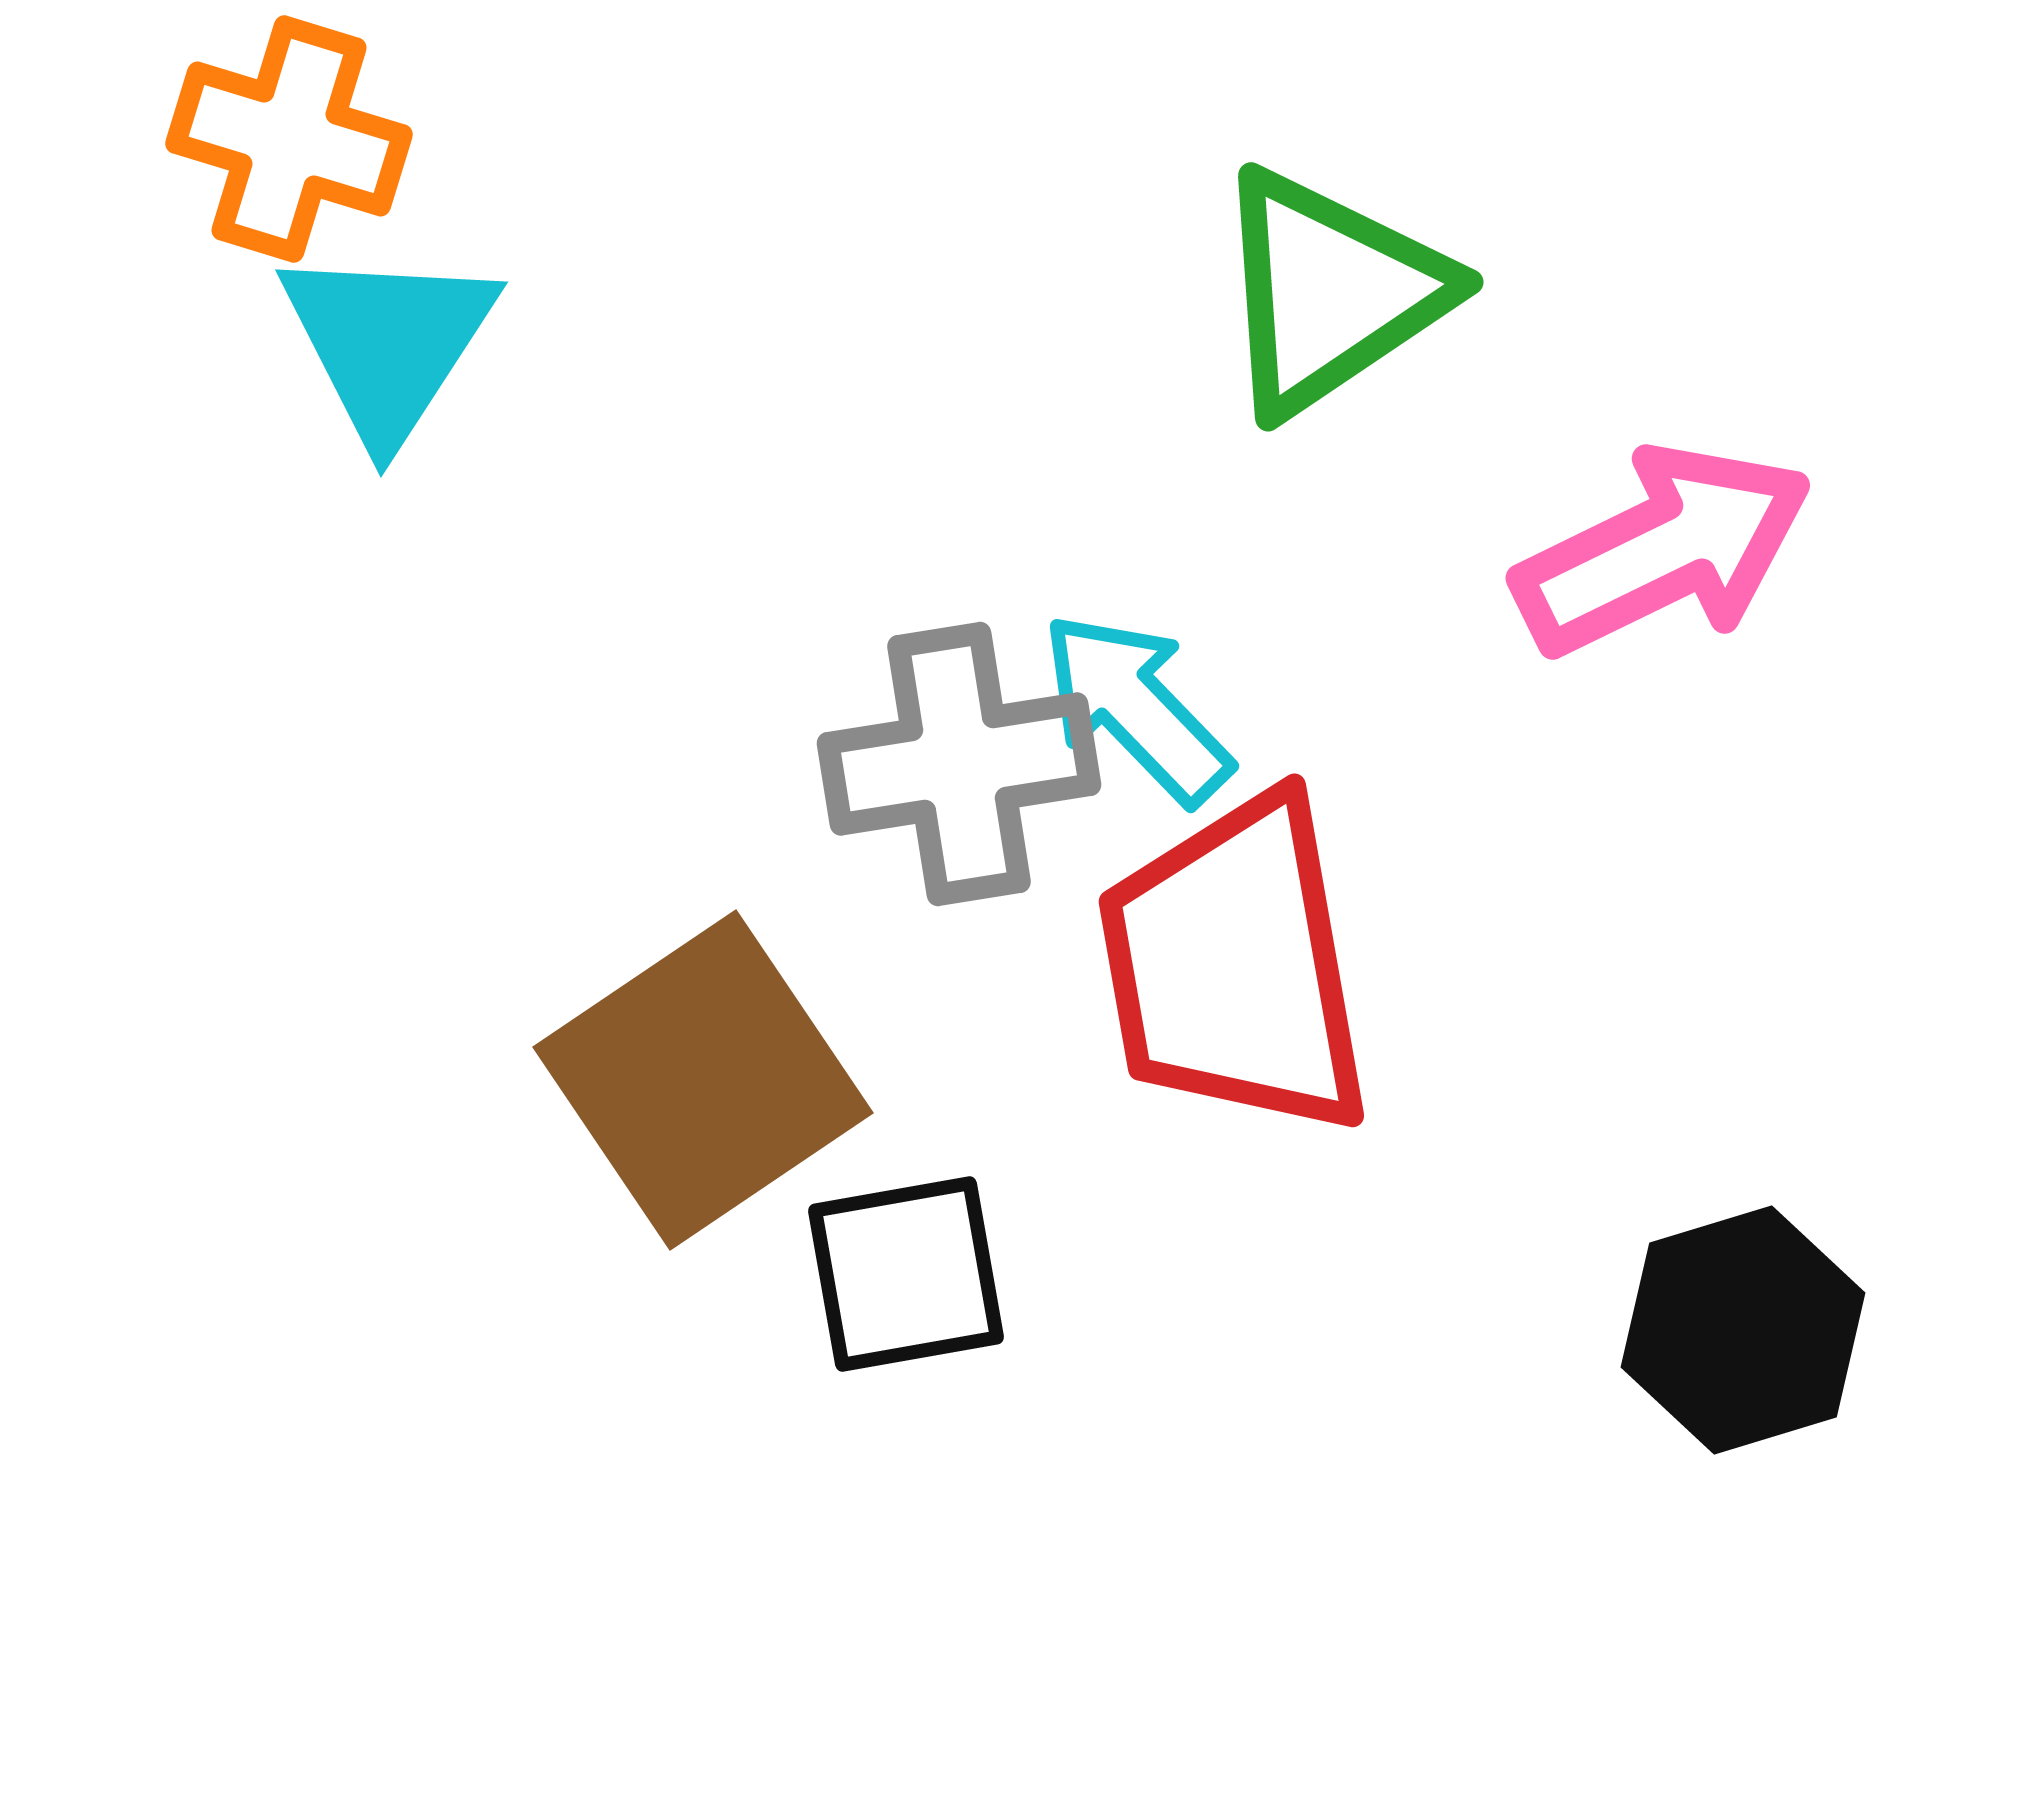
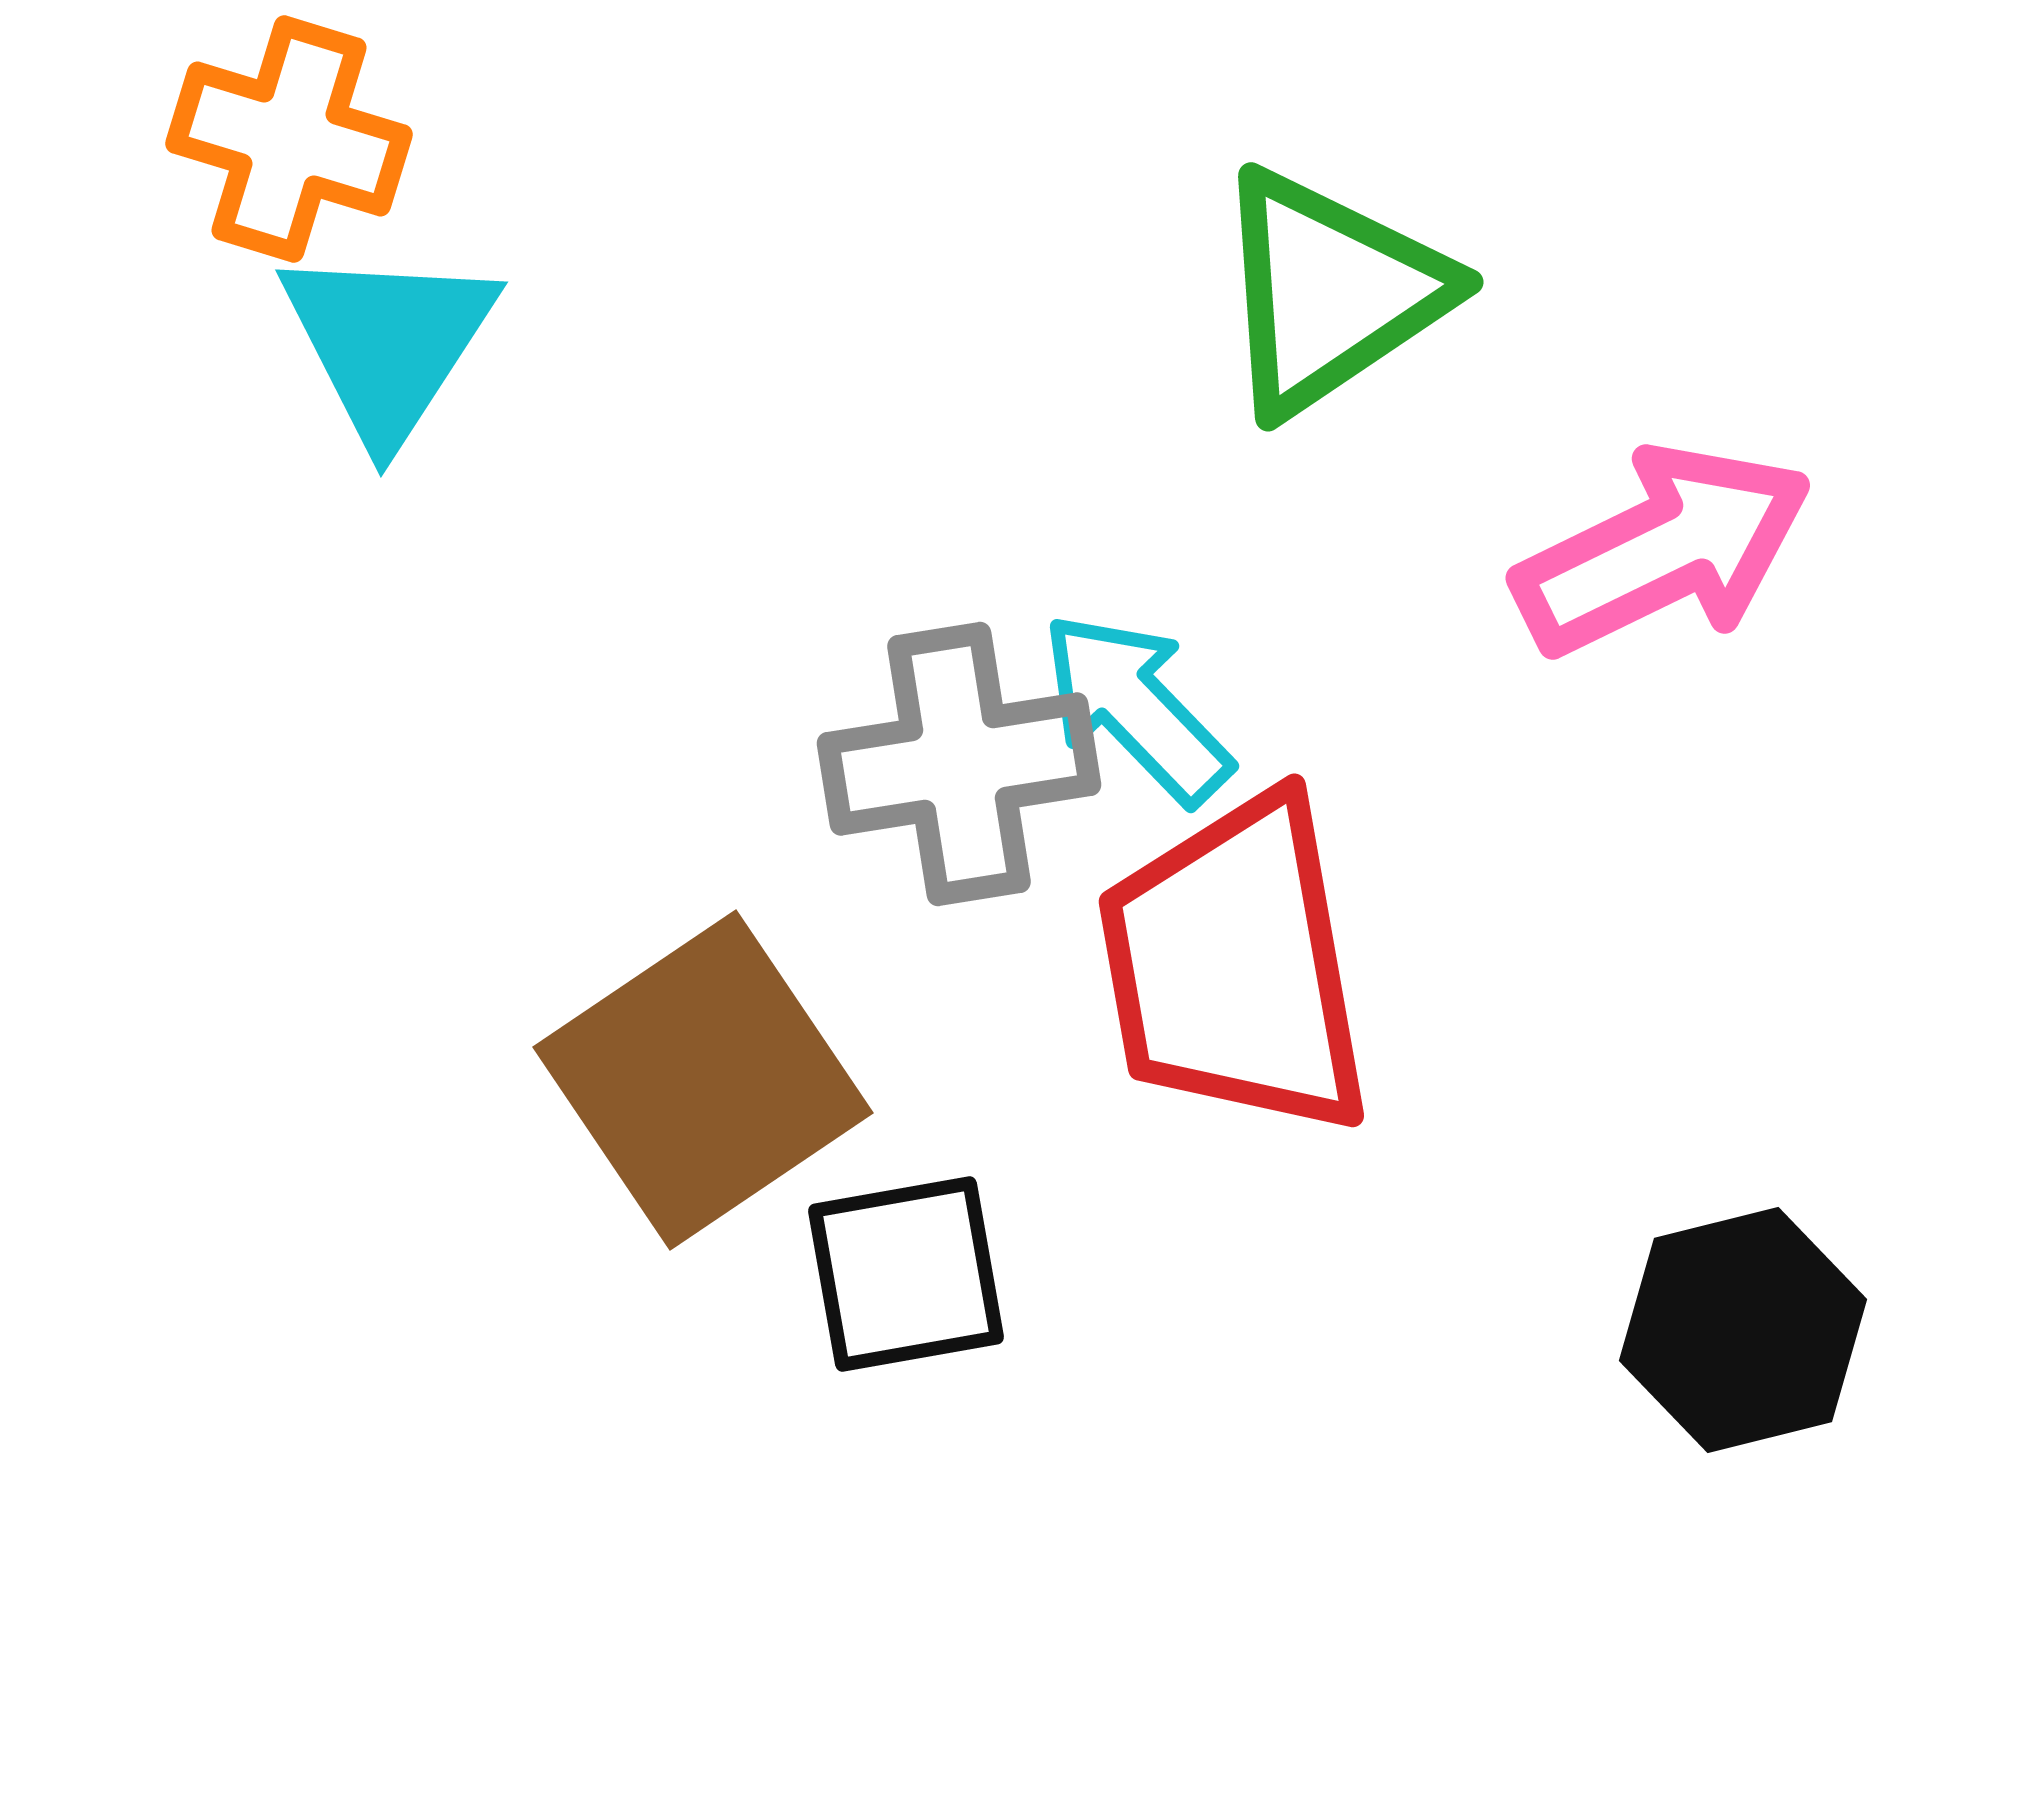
black hexagon: rotated 3 degrees clockwise
